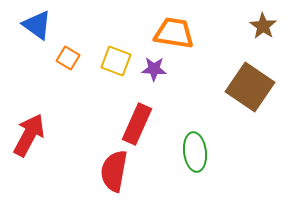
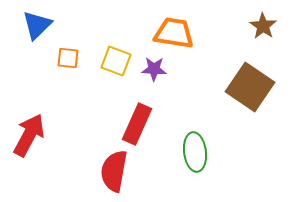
blue triangle: rotated 40 degrees clockwise
orange square: rotated 25 degrees counterclockwise
